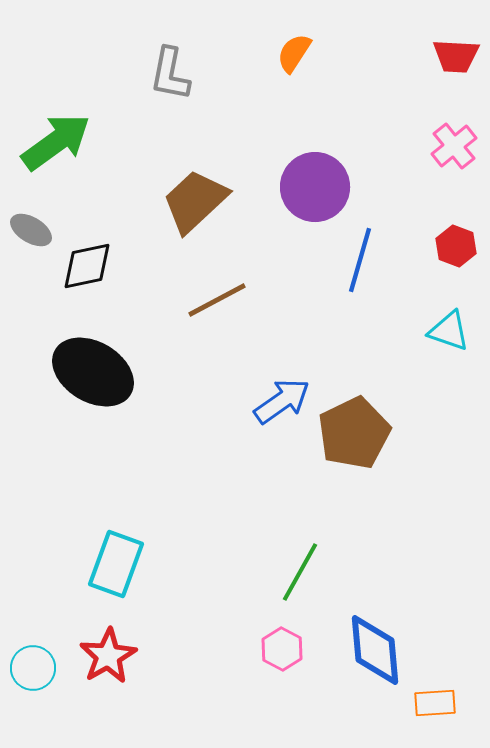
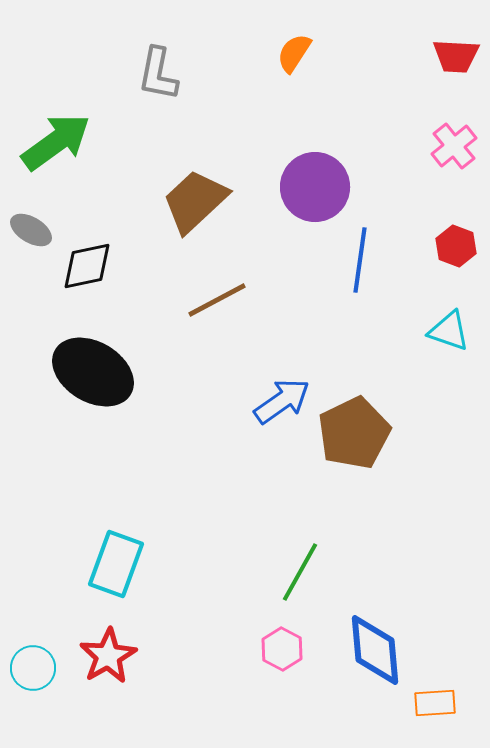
gray L-shape: moved 12 px left
blue line: rotated 8 degrees counterclockwise
